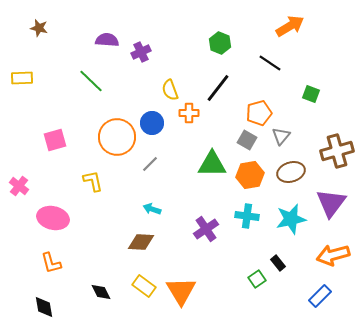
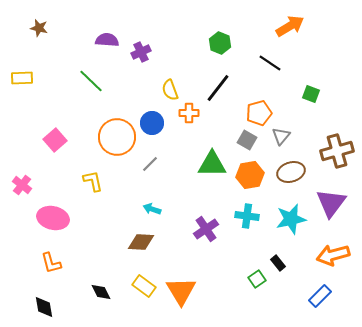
pink square at (55, 140): rotated 25 degrees counterclockwise
pink cross at (19, 186): moved 3 px right, 1 px up
